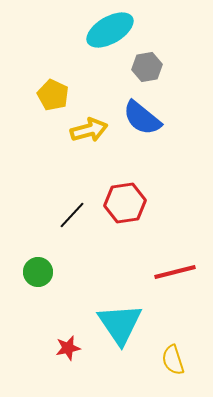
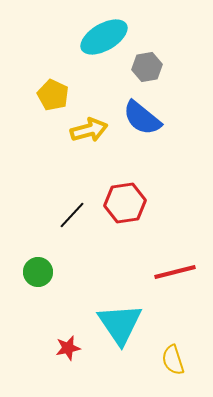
cyan ellipse: moved 6 px left, 7 px down
